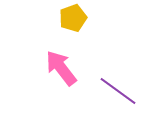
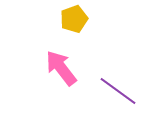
yellow pentagon: moved 1 px right, 1 px down
